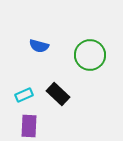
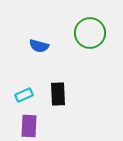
green circle: moved 22 px up
black rectangle: rotated 45 degrees clockwise
